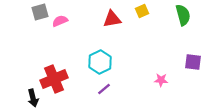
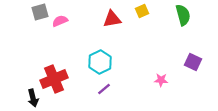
purple square: rotated 18 degrees clockwise
